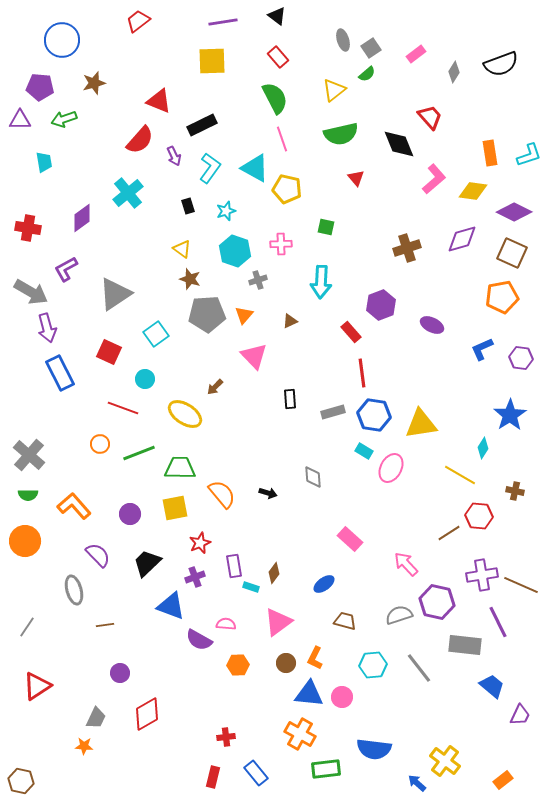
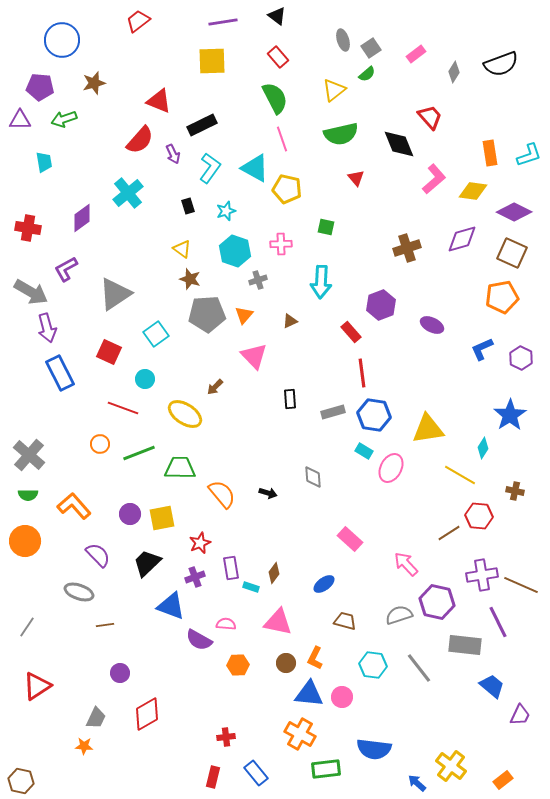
purple arrow at (174, 156): moved 1 px left, 2 px up
purple hexagon at (521, 358): rotated 20 degrees clockwise
yellow triangle at (421, 424): moved 7 px right, 5 px down
yellow square at (175, 508): moved 13 px left, 10 px down
purple rectangle at (234, 566): moved 3 px left, 2 px down
gray ellipse at (74, 590): moved 5 px right, 2 px down; rotated 56 degrees counterclockwise
pink triangle at (278, 622): rotated 48 degrees clockwise
cyan hexagon at (373, 665): rotated 12 degrees clockwise
yellow cross at (445, 761): moved 6 px right, 5 px down
